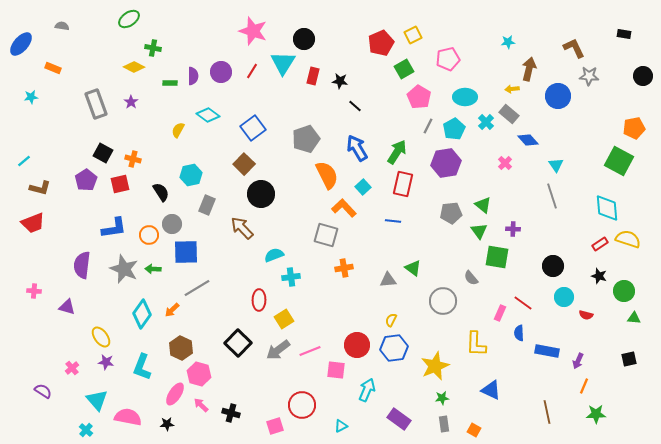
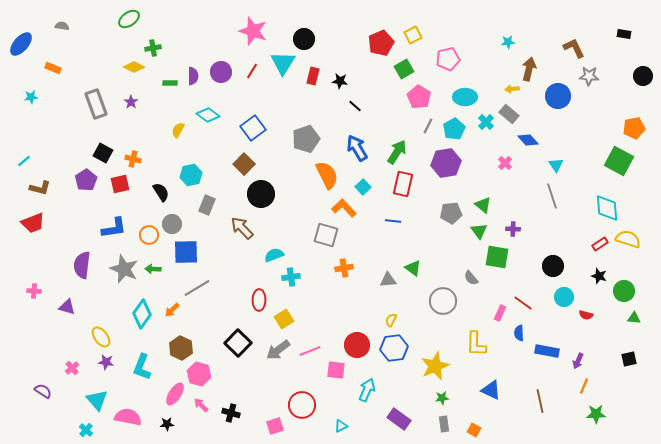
green cross at (153, 48): rotated 21 degrees counterclockwise
brown line at (547, 412): moved 7 px left, 11 px up
